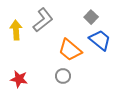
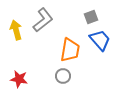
gray square: rotated 24 degrees clockwise
yellow arrow: rotated 12 degrees counterclockwise
blue trapezoid: rotated 10 degrees clockwise
orange trapezoid: rotated 120 degrees counterclockwise
